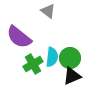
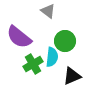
green circle: moved 5 px left, 17 px up
